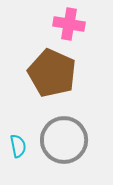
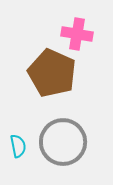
pink cross: moved 8 px right, 10 px down
gray circle: moved 1 px left, 2 px down
